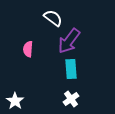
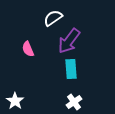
white semicircle: rotated 72 degrees counterclockwise
pink semicircle: rotated 28 degrees counterclockwise
white cross: moved 3 px right, 3 px down
